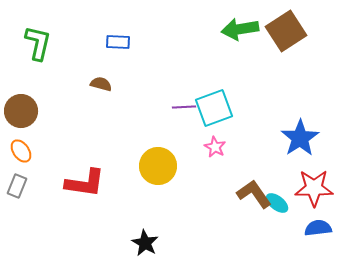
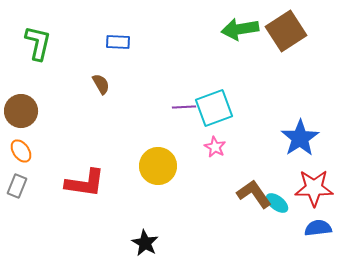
brown semicircle: rotated 45 degrees clockwise
